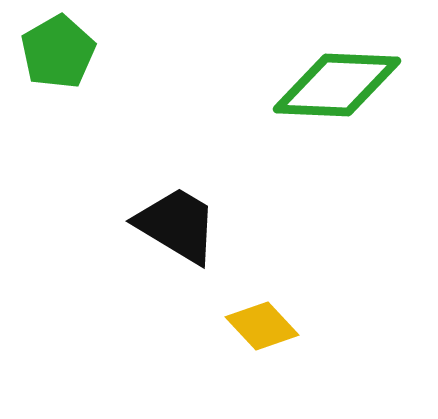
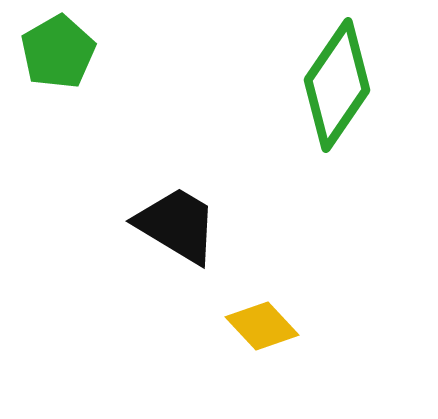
green diamond: rotated 58 degrees counterclockwise
